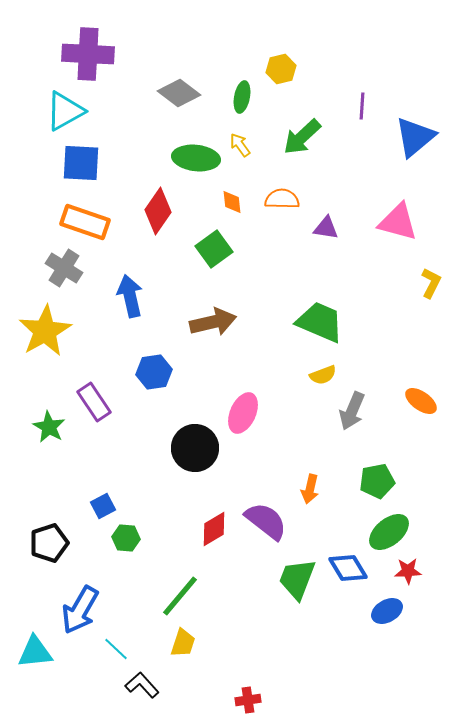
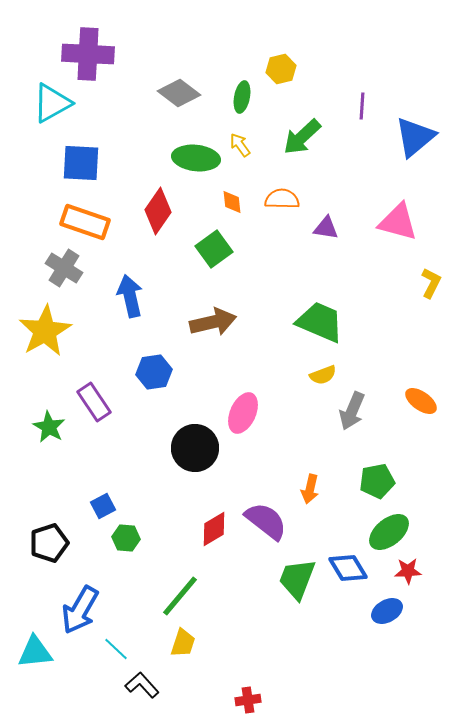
cyan triangle at (65, 111): moved 13 px left, 8 px up
